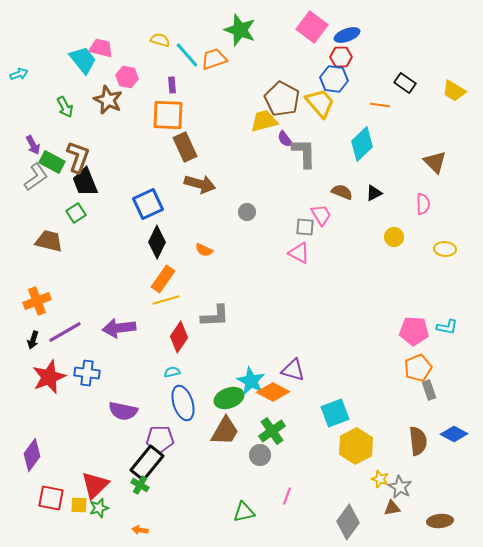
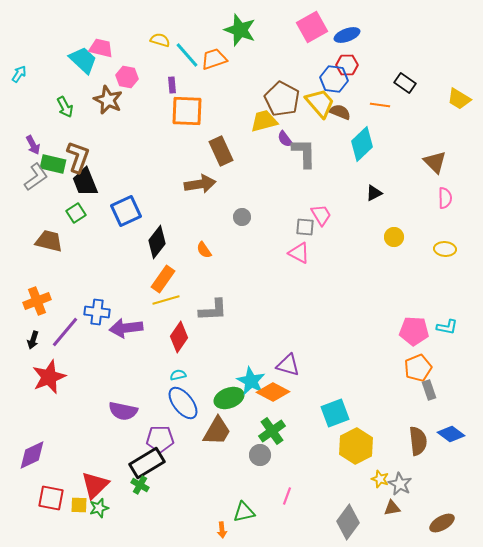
pink square at (312, 27): rotated 24 degrees clockwise
red hexagon at (341, 57): moved 6 px right, 8 px down
cyan trapezoid at (83, 60): rotated 8 degrees counterclockwise
cyan arrow at (19, 74): rotated 36 degrees counterclockwise
yellow trapezoid at (454, 91): moved 5 px right, 8 px down
orange square at (168, 115): moved 19 px right, 4 px up
brown rectangle at (185, 147): moved 36 px right, 4 px down
green rectangle at (52, 162): moved 1 px right, 2 px down; rotated 15 degrees counterclockwise
brown arrow at (200, 184): rotated 24 degrees counterclockwise
brown semicircle at (342, 192): moved 2 px left, 80 px up
blue square at (148, 204): moved 22 px left, 7 px down
pink semicircle at (423, 204): moved 22 px right, 6 px up
gray circle at (247, 212): moved 5 px left, 5 px down
black diamond at (157, 242): rotated 12 degrees clockwise
orange semicircle at (204, 250): rotated 30 degrees clockwise
gray L-shape at (215, 316): moved 2 px left, 6 px up
purple arrow at (119, 328): moved 7 px right
purple line at (65, 332): rotated 20 degrees counterclockwise
purple triangle at (293, 370): moved 5 px left, 5 px up
cyan semicircle at (172, 372): moved 6 px right, 3 px down
blue cross at (87, 373): moved 10 px right, 61 px up
blue ellipse at (183, 403): rotated 20 degrees counterclockwise
brown trapezoid at (225, 431): moved 8 px left
blue diamond at (454, 434): moved 3 px left; rotated 8 degrees clockwise
purple diamond at (32, 455): rotated 28 degrees clockwise
black rectangle at (147, 463): rotated 20 degrees clockwise
gray star at (400, 487): moved 3 px up
brown ellipse at (440, 521): moved 2 px right, 2 px down; rotated 25 degrees counterclockwise
orange arrow at (140, 530): moved 82 px right; rotated 105 degrees counterclockwise
